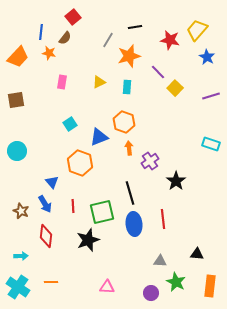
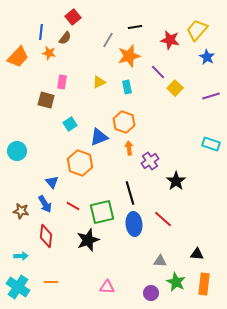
cyan rectangle at (127, 87): rotated 16 degrees counterclockwise
brown square at (16, 100): moved 30 px right; rotated 24 degrees clockwise
red line at (73, 206): rotated 56 degrees counterclockwise
brown star at (21, 211): rotated 14 degrees counterclockwise
red line at (163, 219): rotated 42 degrees counterclockwise
orange rectangle at (210, 286): moved 6 px left, 2 px up
